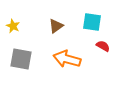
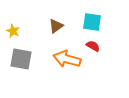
yellow star: moved 5 px down
red semicircle: moved 10 px left
